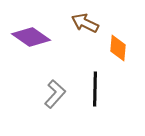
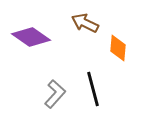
black line: moved 2 px left; rotated 16 degrees counterclockwise
